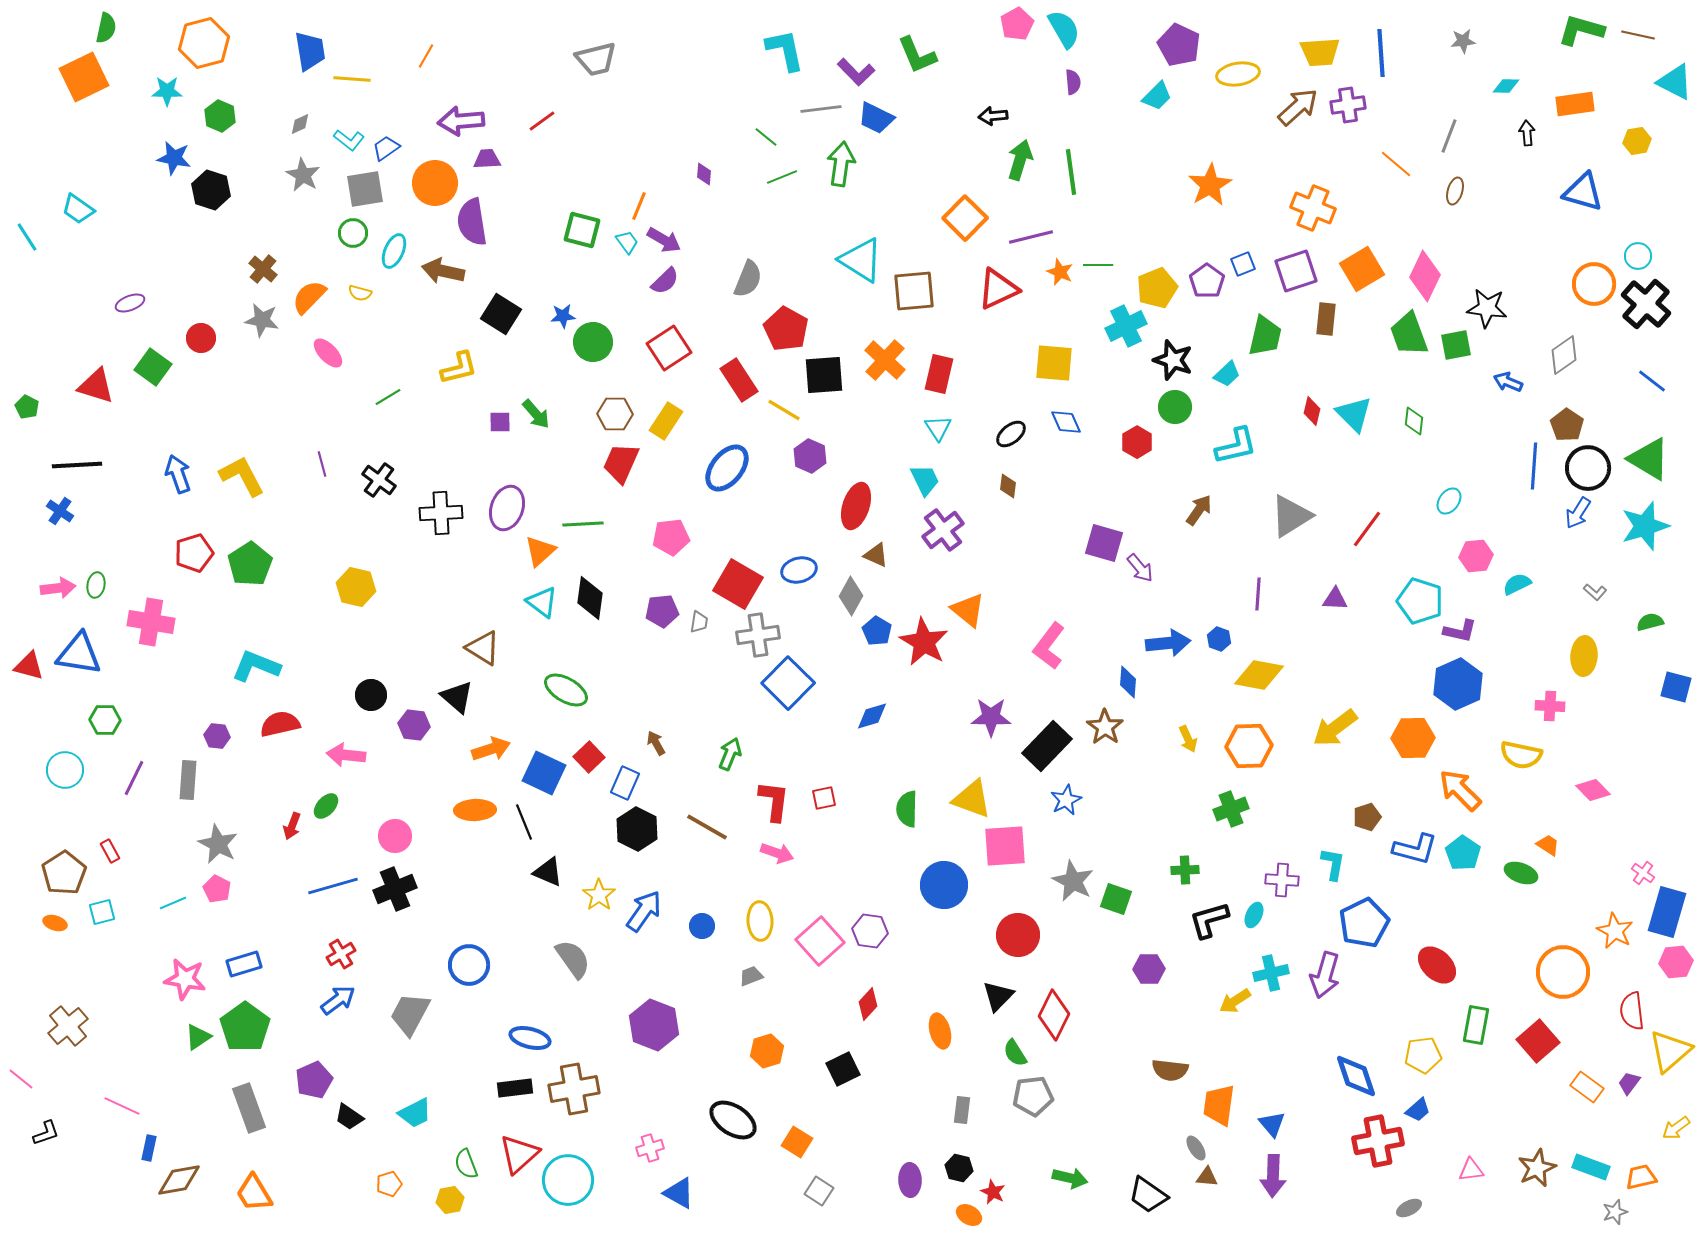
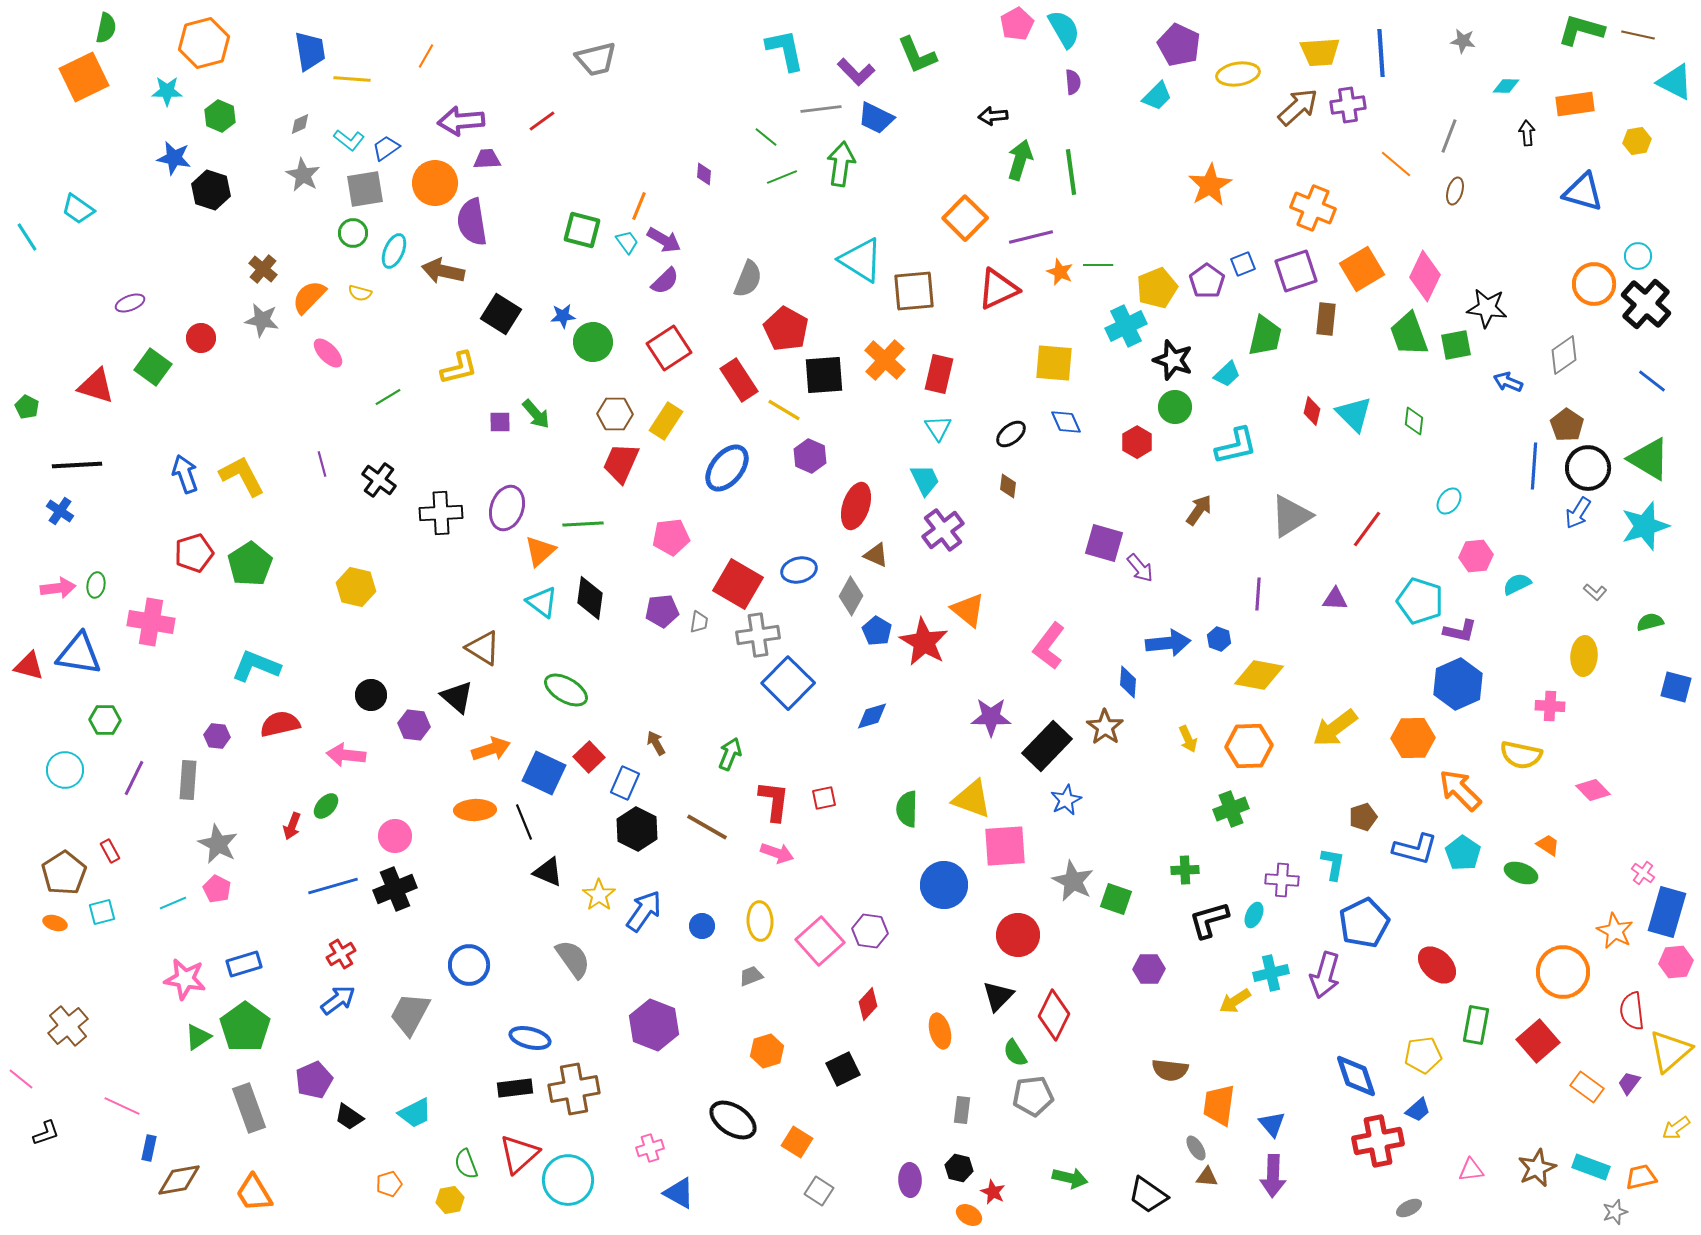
gray star at (1463, 41): rotated 15 degrees clockwise
blue arrow at (178, 474): moved 7 px right
brown pentagon at (1367, 817): moved 4 px left
